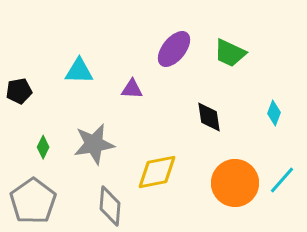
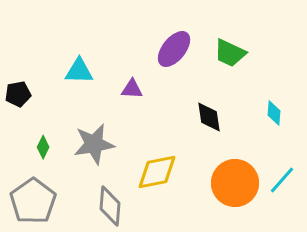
black pentagon: moved 1 px left, 3 px down
cyan diamond: rotated 15 degrees counterclockwise
